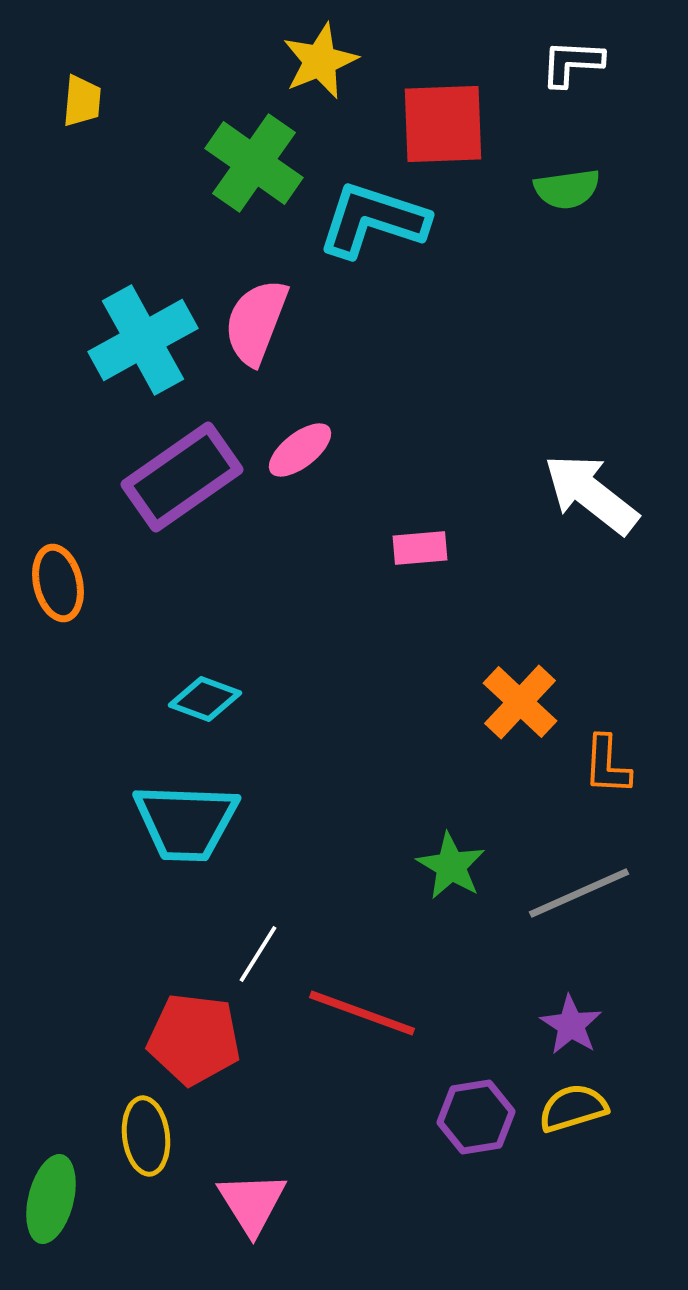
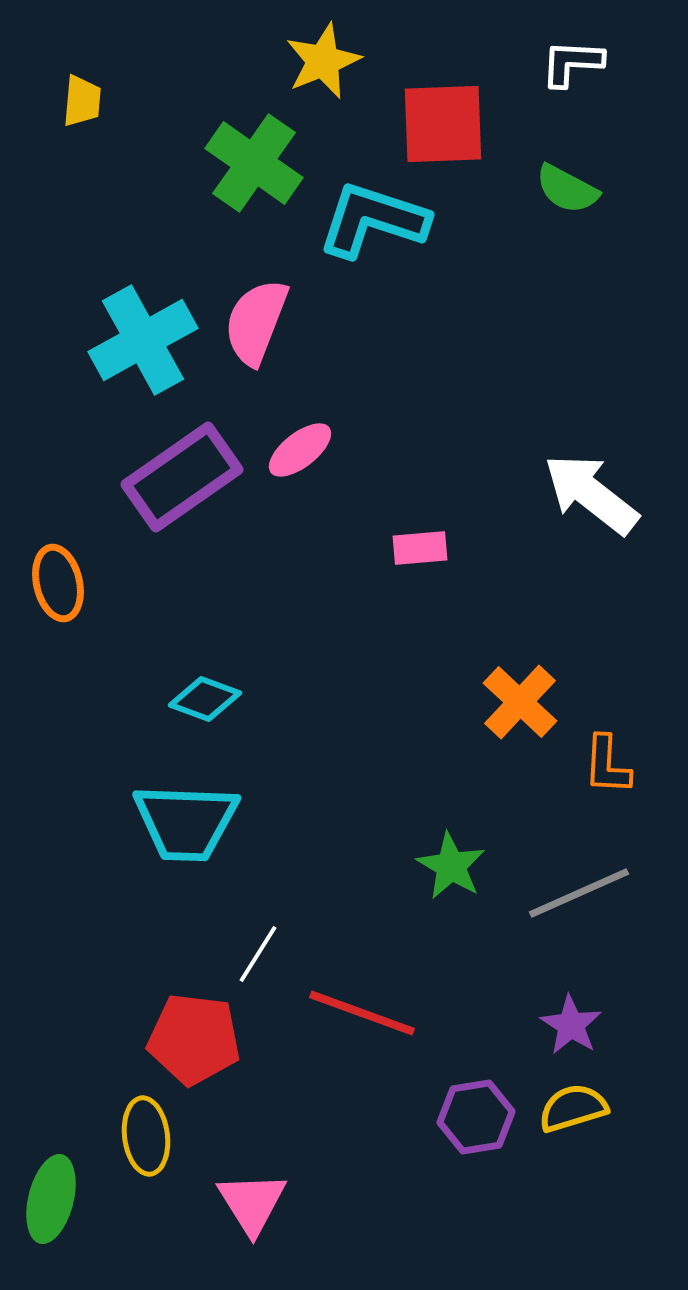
yellow star: moved 3 px right
green semicircle: rotated 36 degrees clockwise
